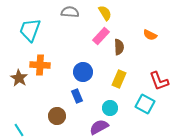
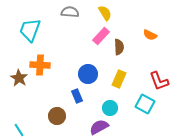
blue circle: moved 5 px right, 2 px down
